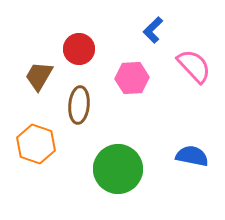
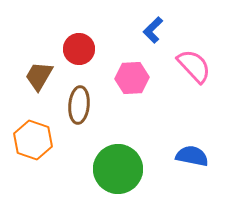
orange hexagon: moved 3 px left, 4 px up
